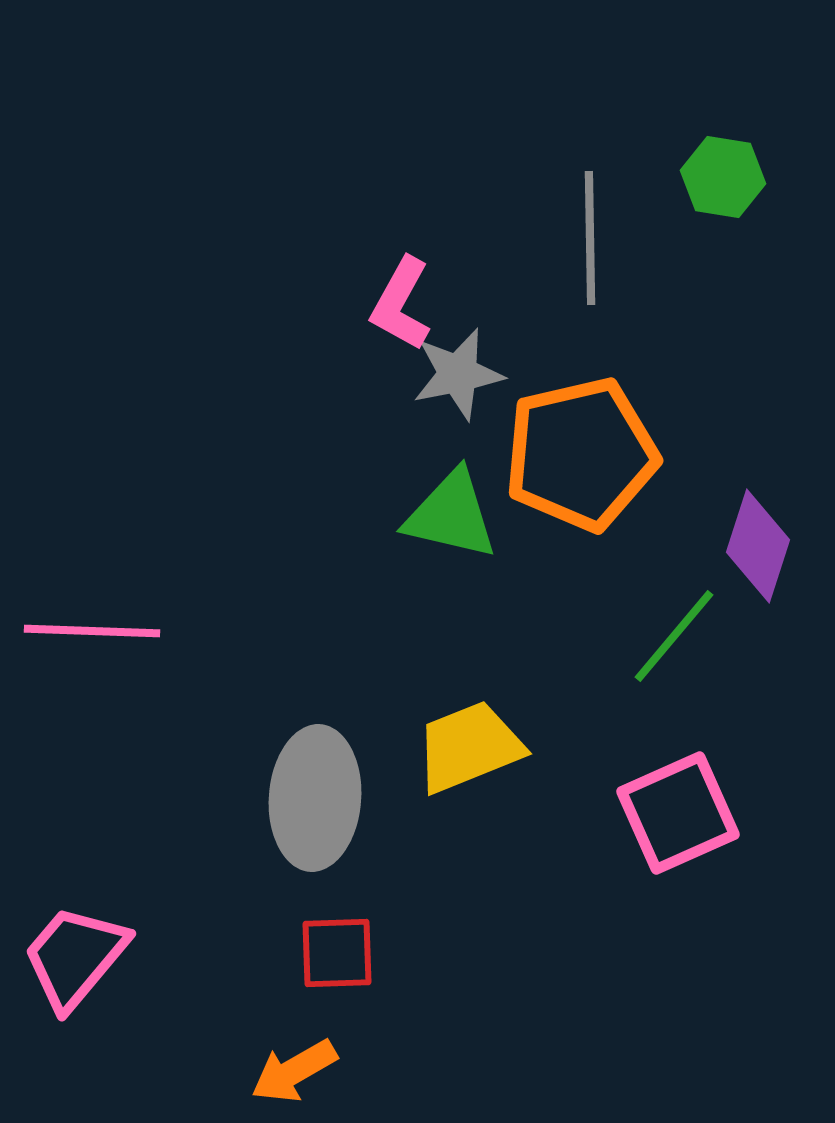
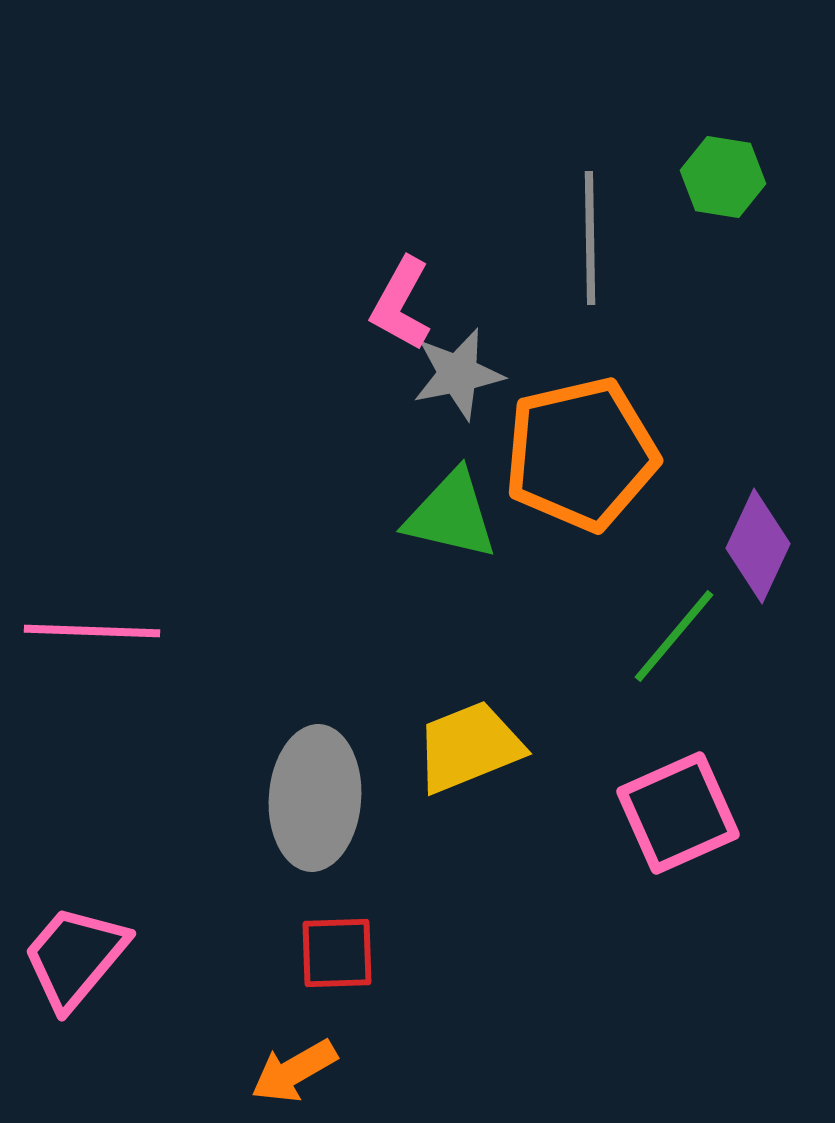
purple diamond: rotated 7 degrees clockwise
